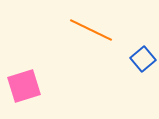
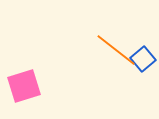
orange line: moved 25 px right, 20 px down; rotated 12 degrees clockwise
